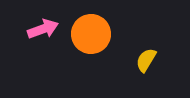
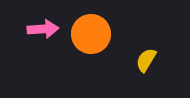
pink arrow: rotated 16 degrees clockwise
